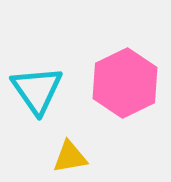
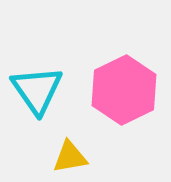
pink hexagon: moved 1 px left, 7 px down
